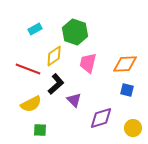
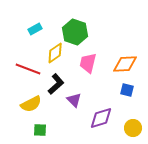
yellow diamond: moved 1 px right, 3 px up
